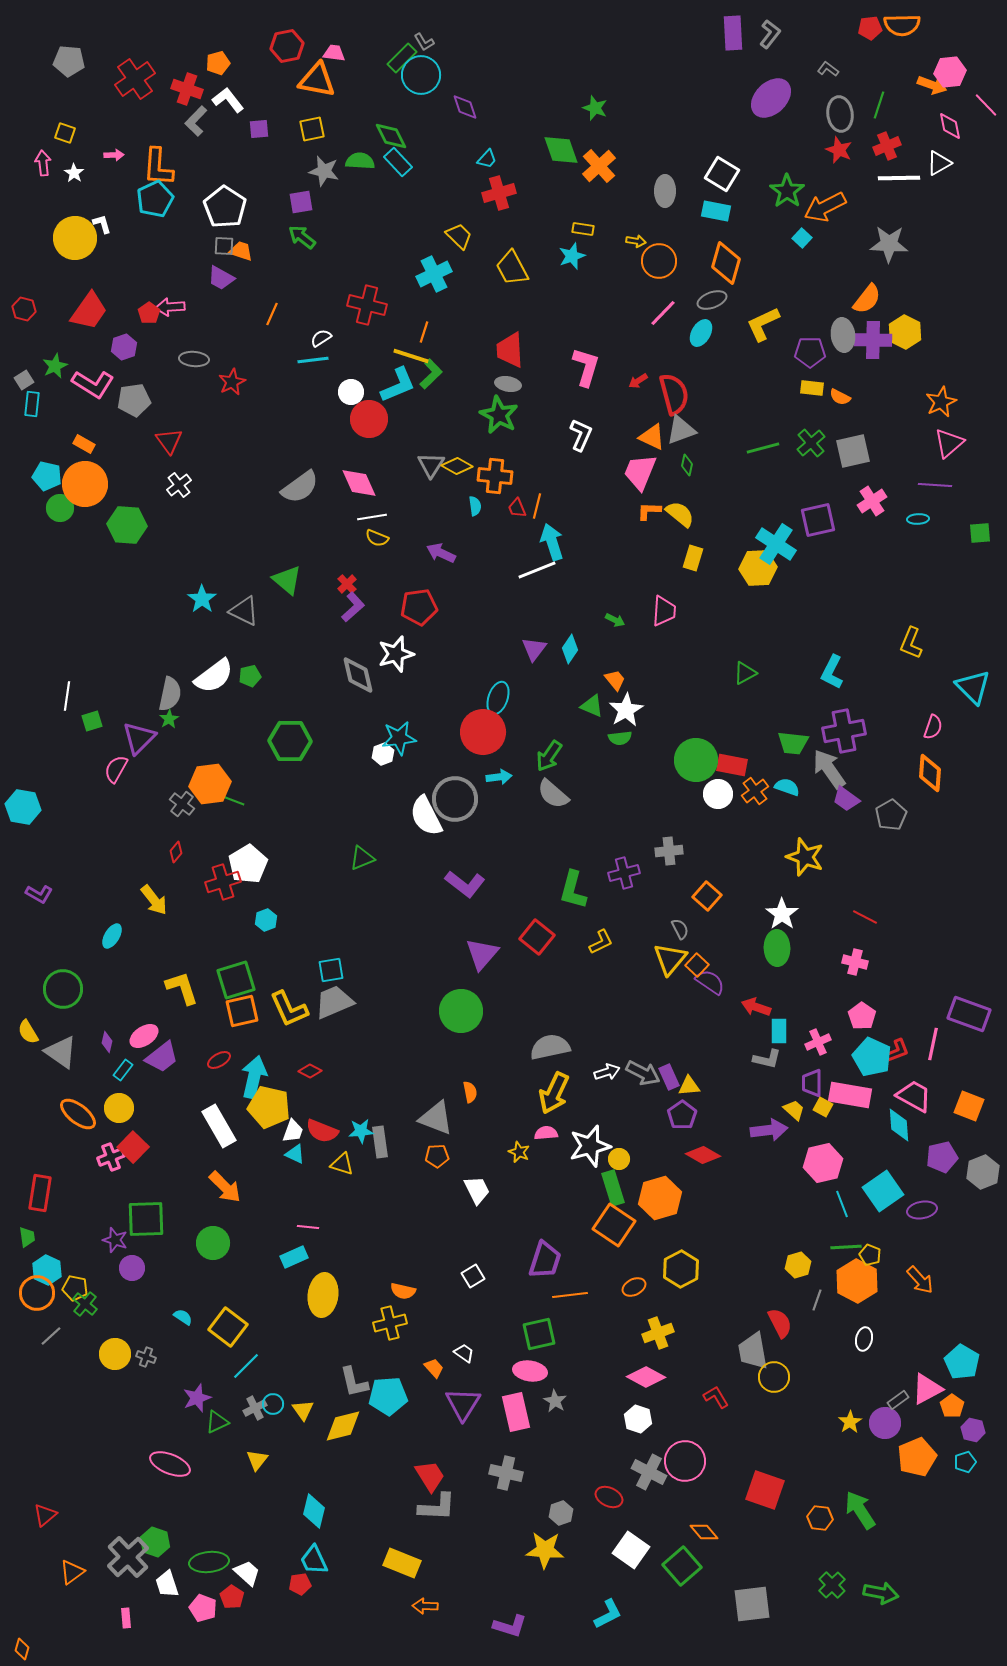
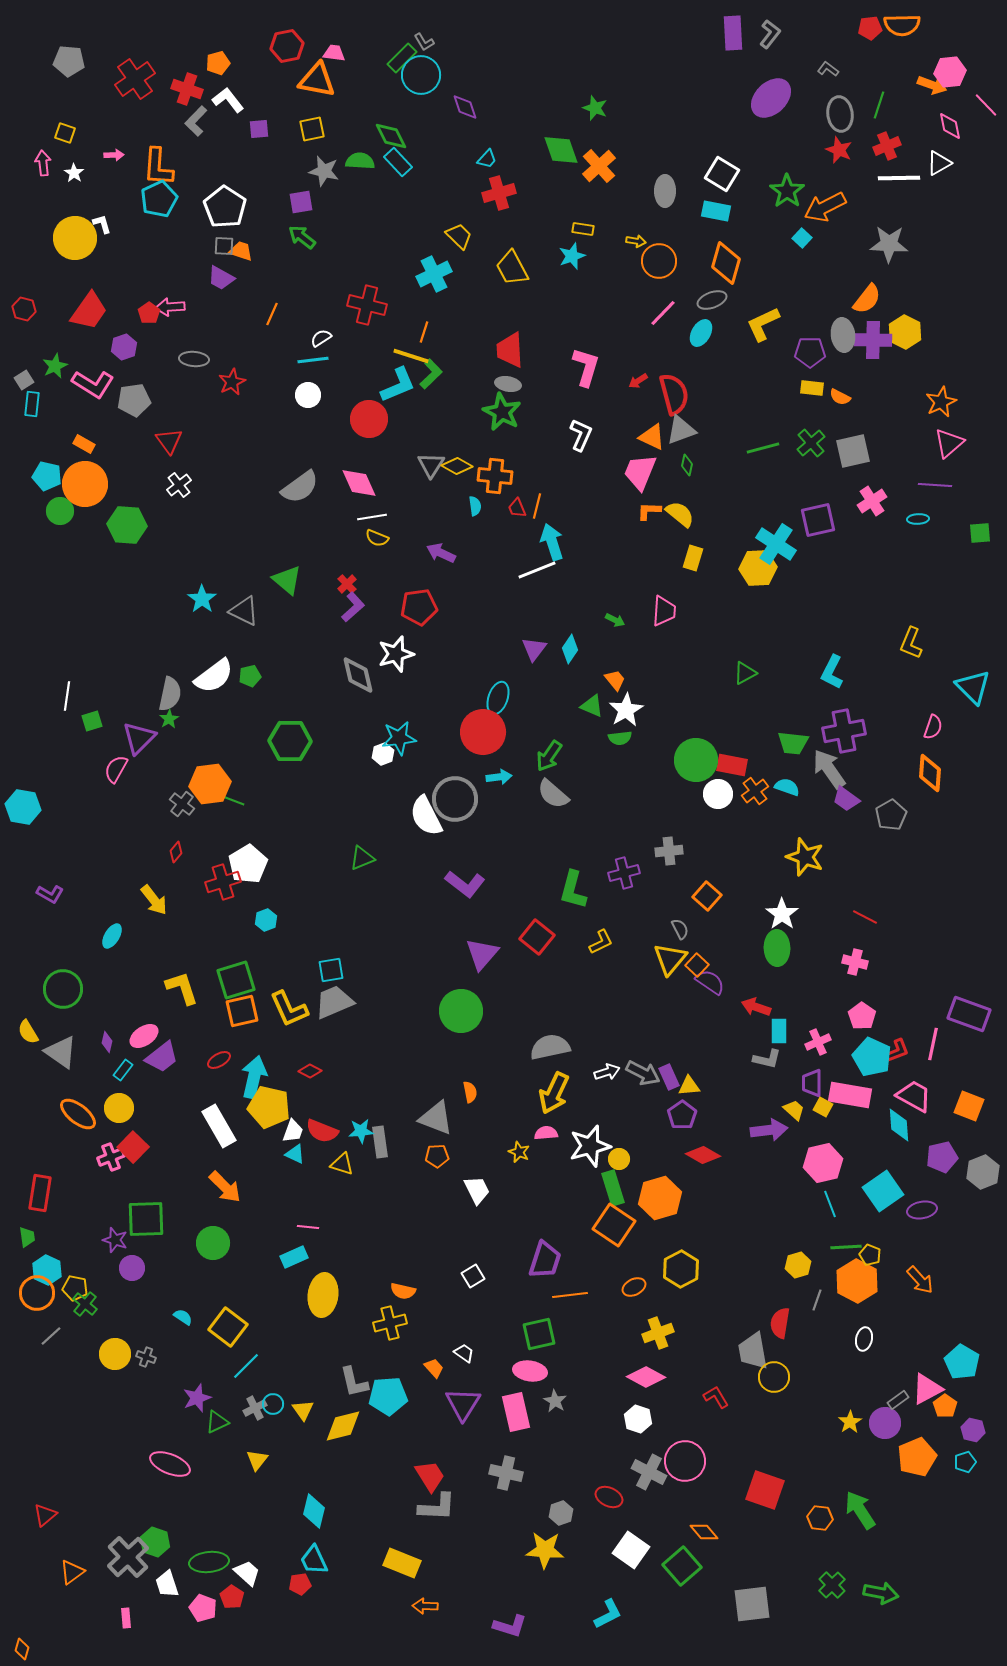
cyan pentagon at (155, 199): moved 4 px right
white circle at (351, 392): moved 43 px left, 3 px down
green star at (499, 415): moved 3 px right, 3 px up
green circle at (60, 508): moved 3 px down
purple L-shape at (39, 894): moved 11 px right
cyan line at (842, 1204): moved 12 px left
red semicircle at (780, 1323): rotated 144 degrees counterclockwise
orange pentagon at (952, 1406): moved 7 px left
